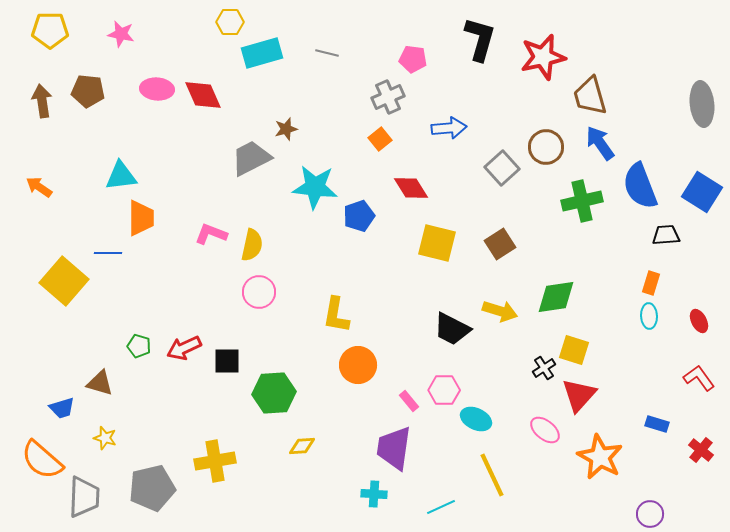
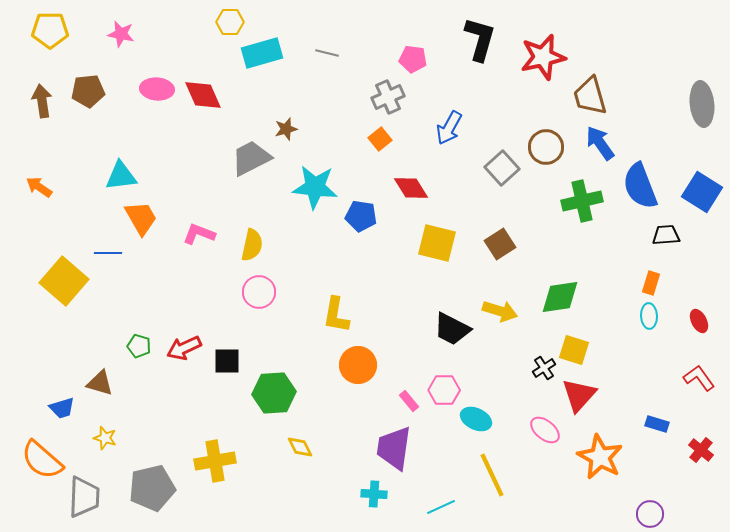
brown pentagon at (88, 91): rotated 12 degrees counterclockwise
blue arrow at (449, 128): rotated 124 degrees clockwise
blue pentagon at (359, 216): moved 2 px right; rotated 28 degrees clockwise
orange trapezoid at (141, 218): rotated 30 degrees counterclockwise
pink L-shape at (211, 234): moved 12 px left
green diamond at (556, 297): moved 4 px right
yellow diamond at (302, 446): moved 2 px left, 1 px down; rotated 68 degrees clockwise
